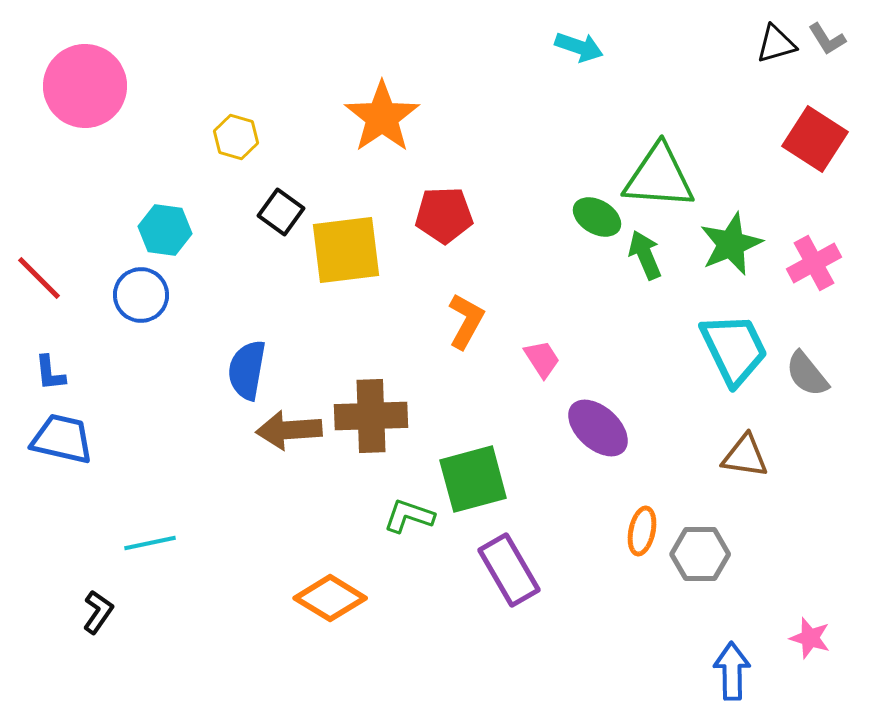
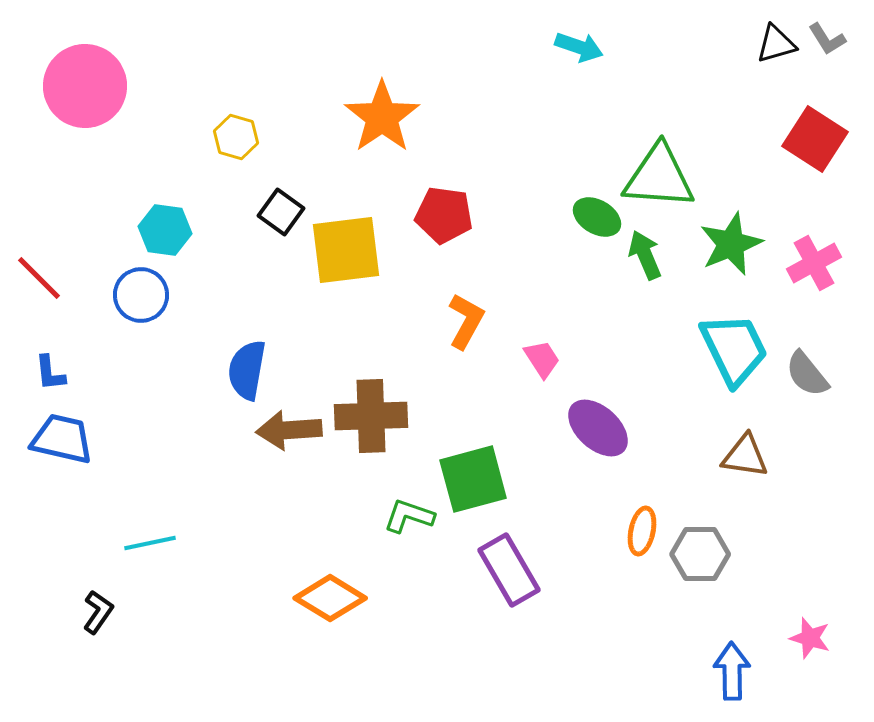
red pentagon: rotated 10 degrees clockwise
